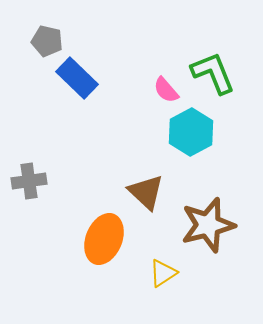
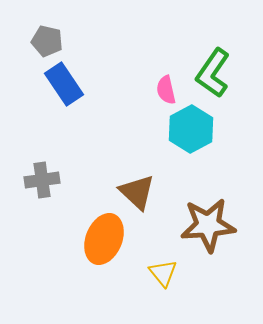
green L-shape: rotated 123 degrees counterclockwise
blue rectangle: moved 13 px left, 6 px down; rotated 12 degrees clockwise
pink semicircle: rotated 28 degrees clockwise
cyan hexagon: moved 3 px up
gray cross: moved 13 px right, 1 px up
brown triangle: moved 9 px left
brown star: rotated 10 degrees clockwise
yellow triangle: rotated 36 degrees counterclockwise
